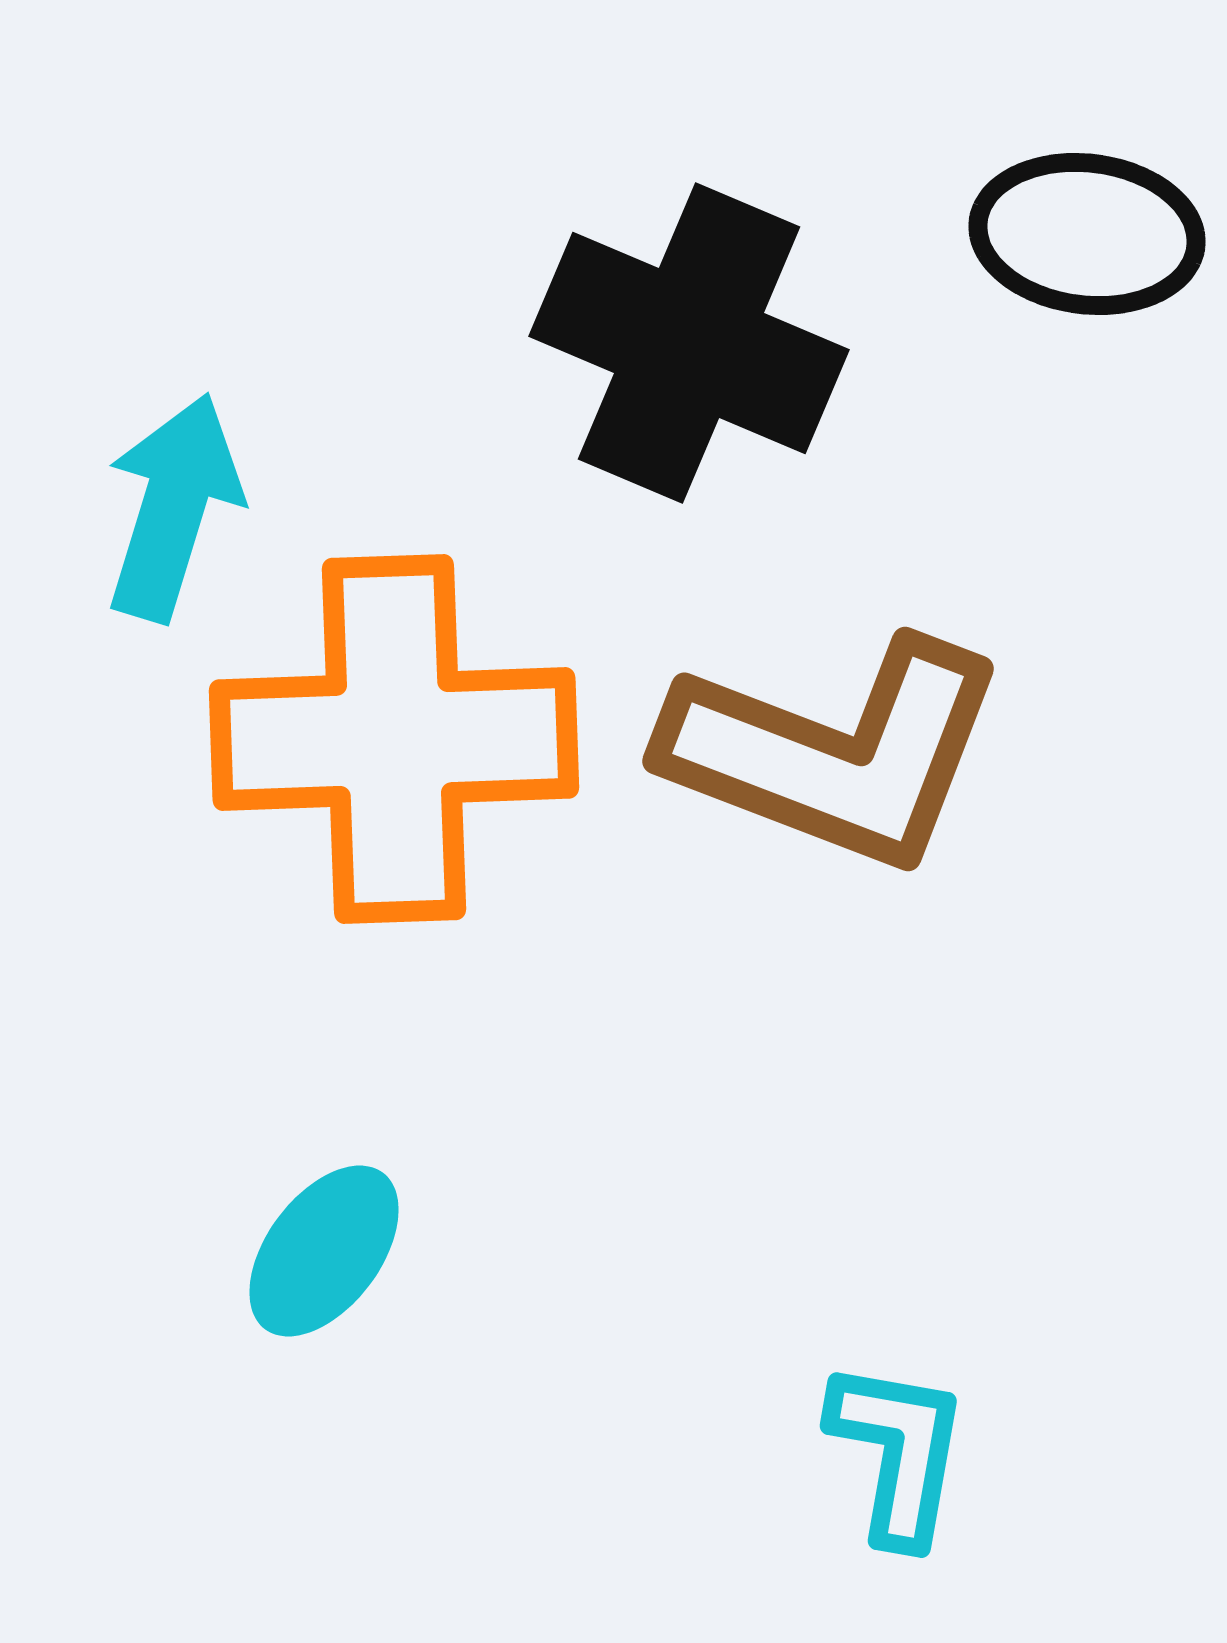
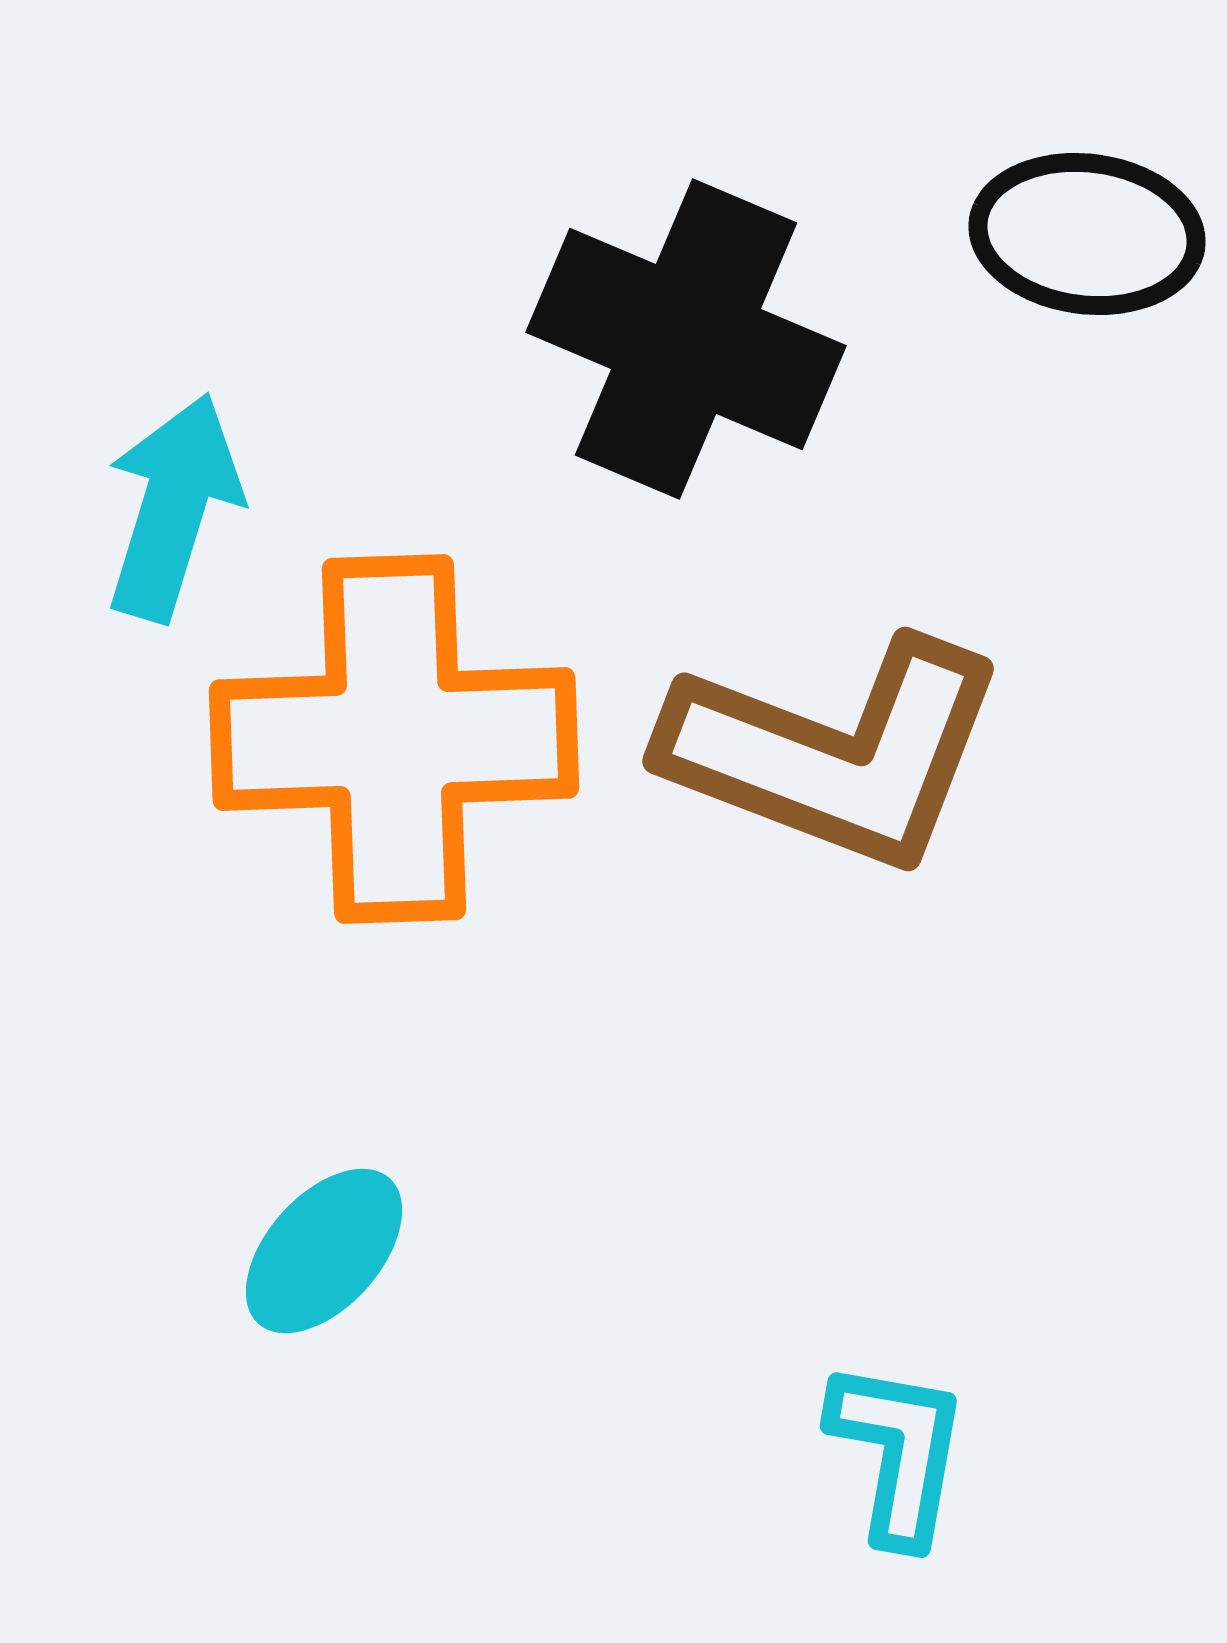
black cross: moved 3 px left, 4 px up
cyan ellipse: rotated 5 degrees clockwise
